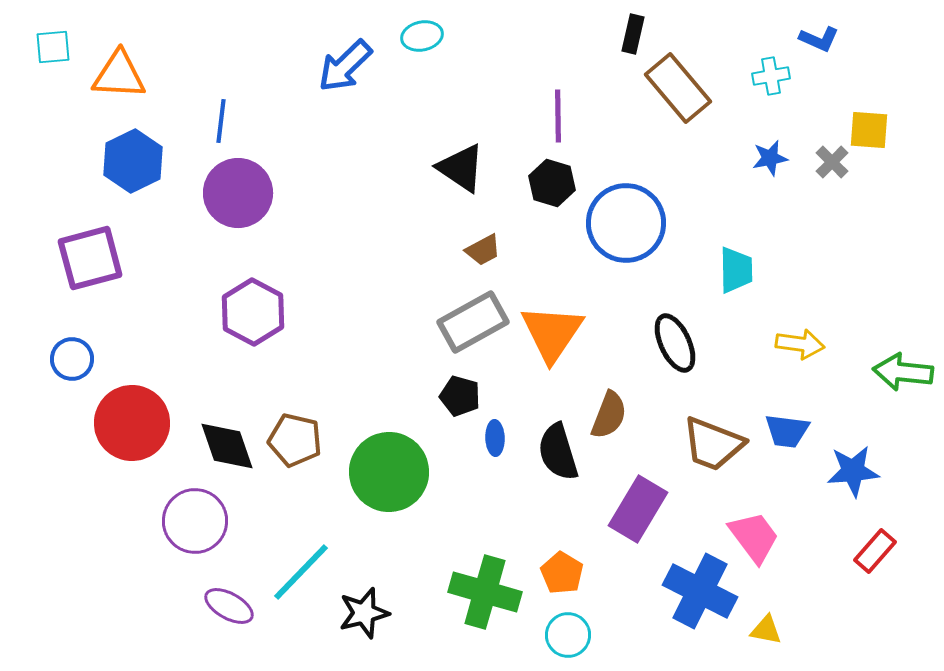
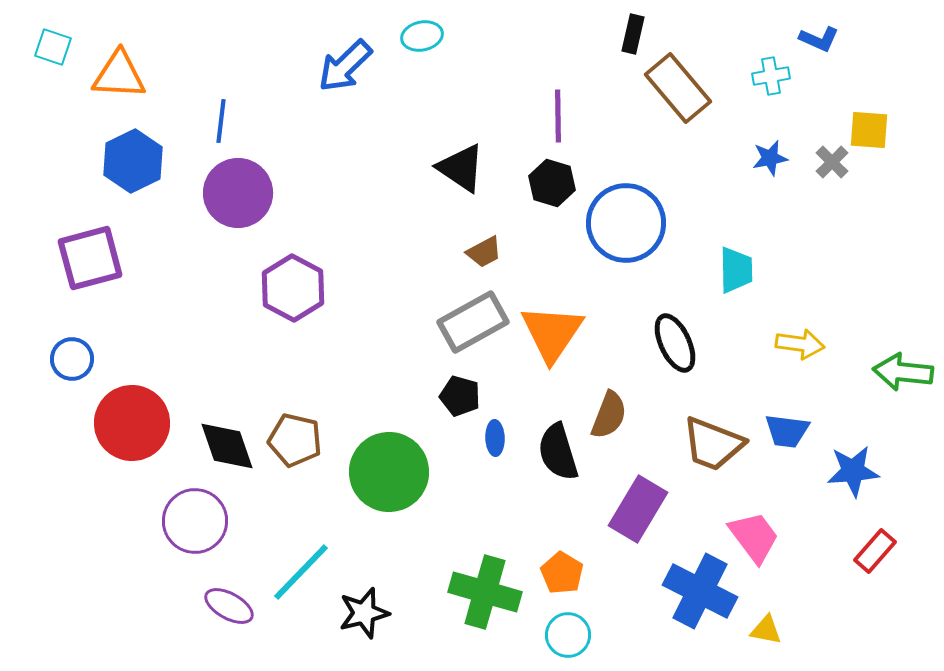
cyan square at (53, 47): rotated 24 degrees clockwise
brown trapezoid at (483, 250): moved 1 px right, 2 px down
purple hexagon at (253, 312): moved 40 px right, 24 px up
